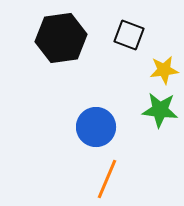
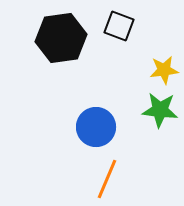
black square: moved 10 px left, 9 px up
